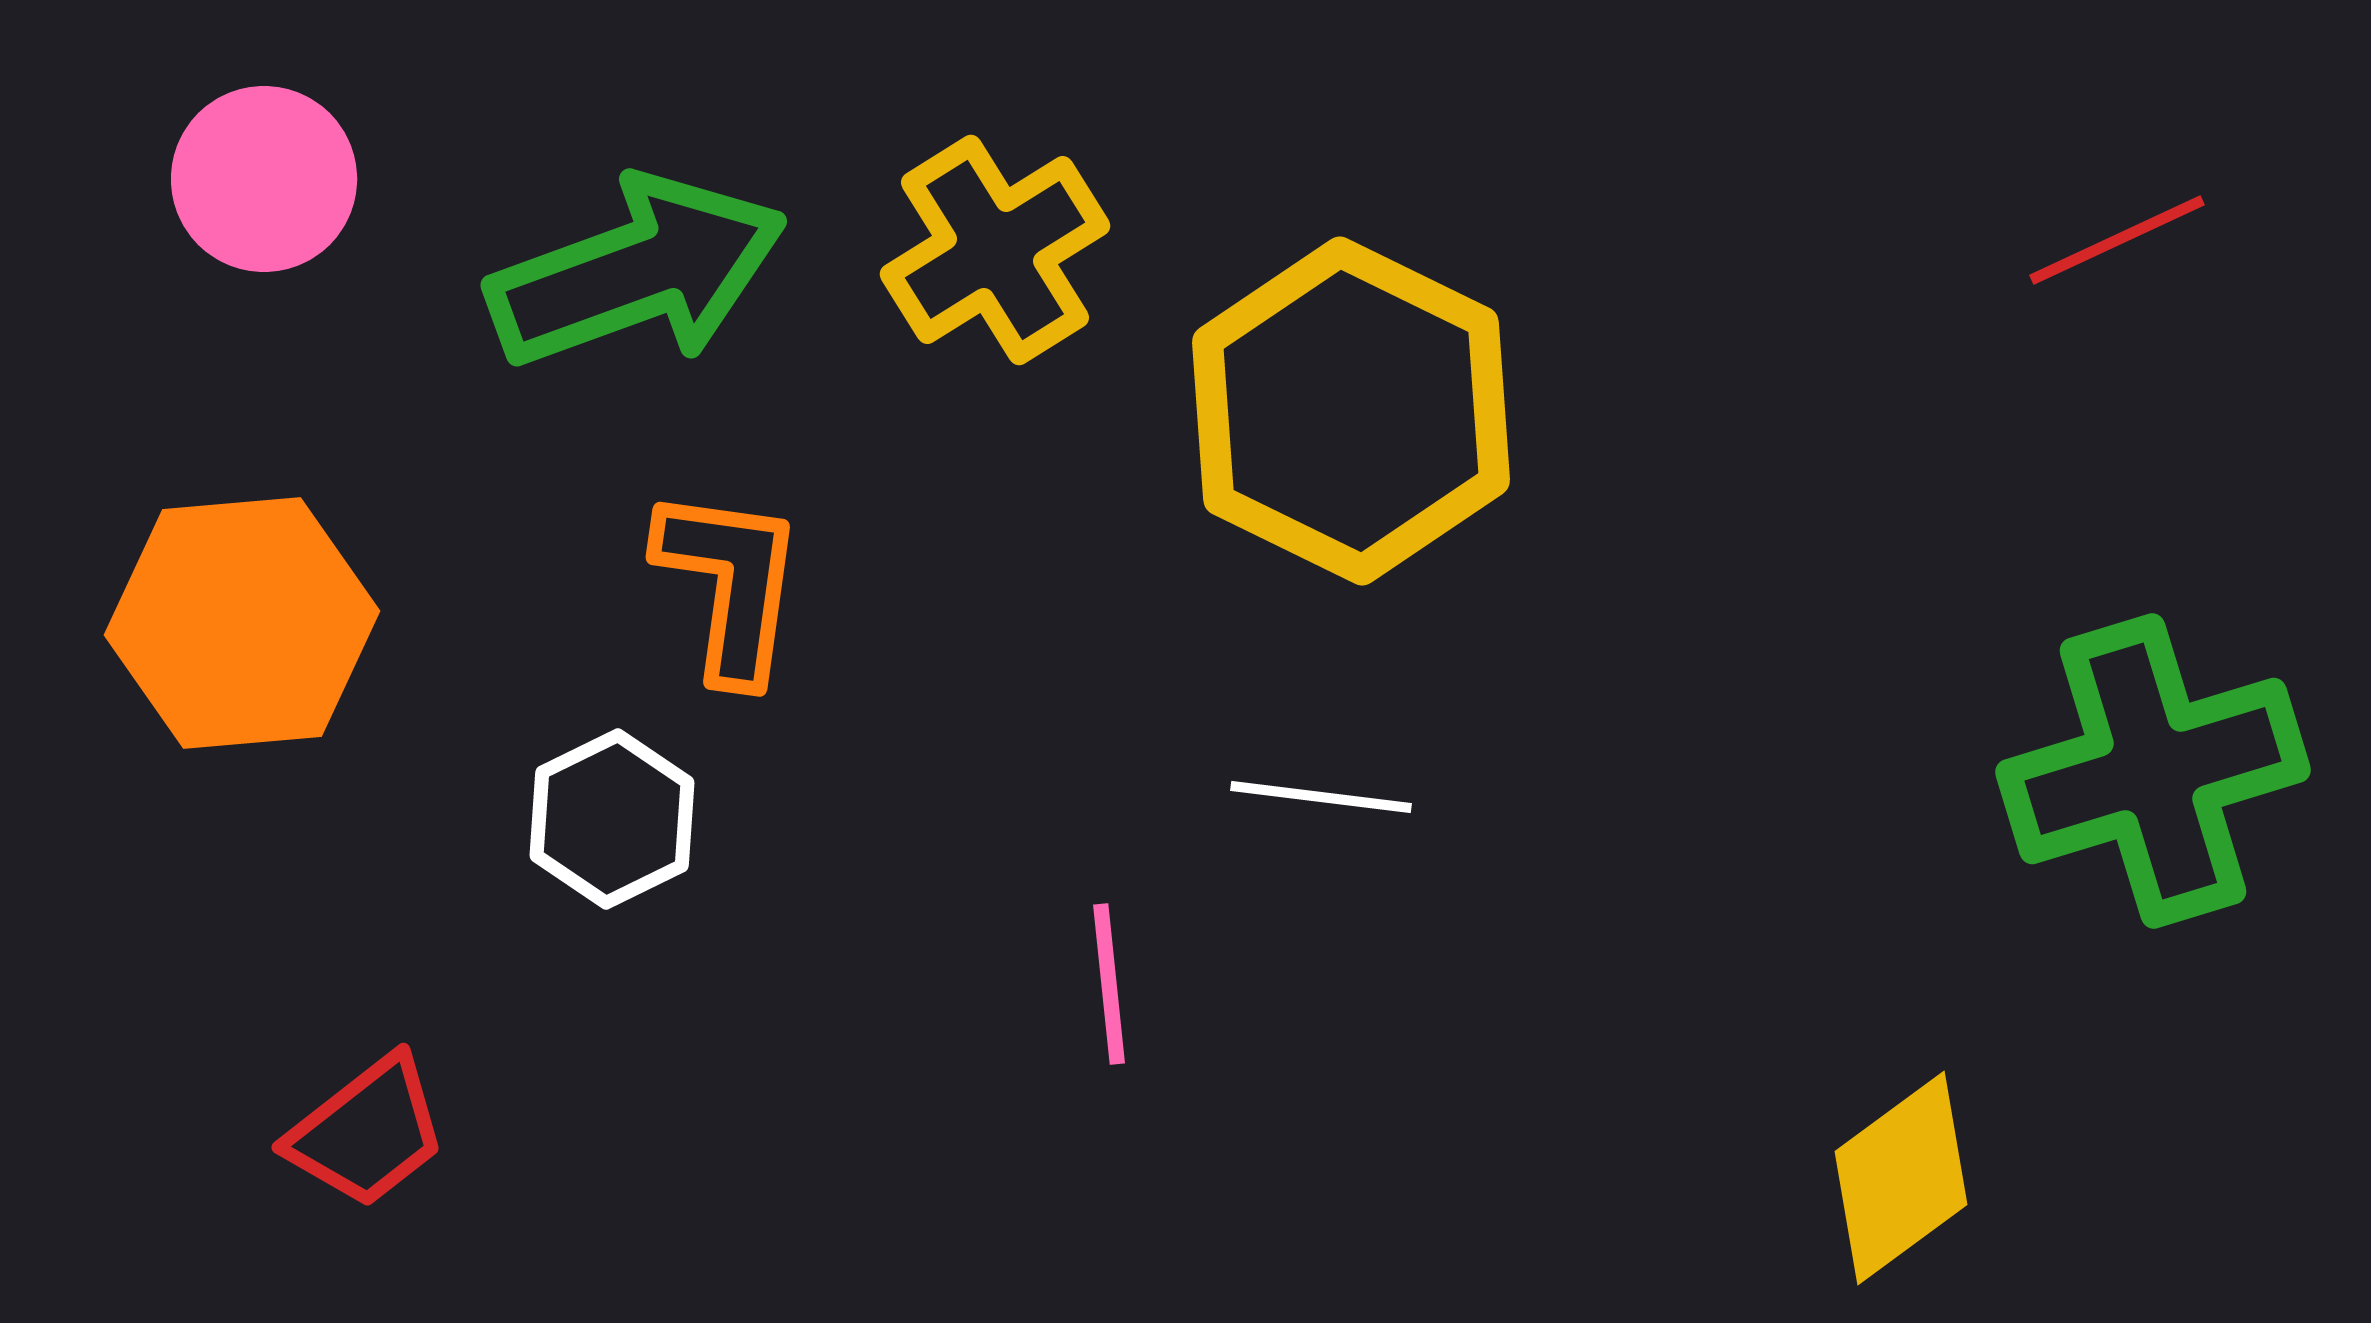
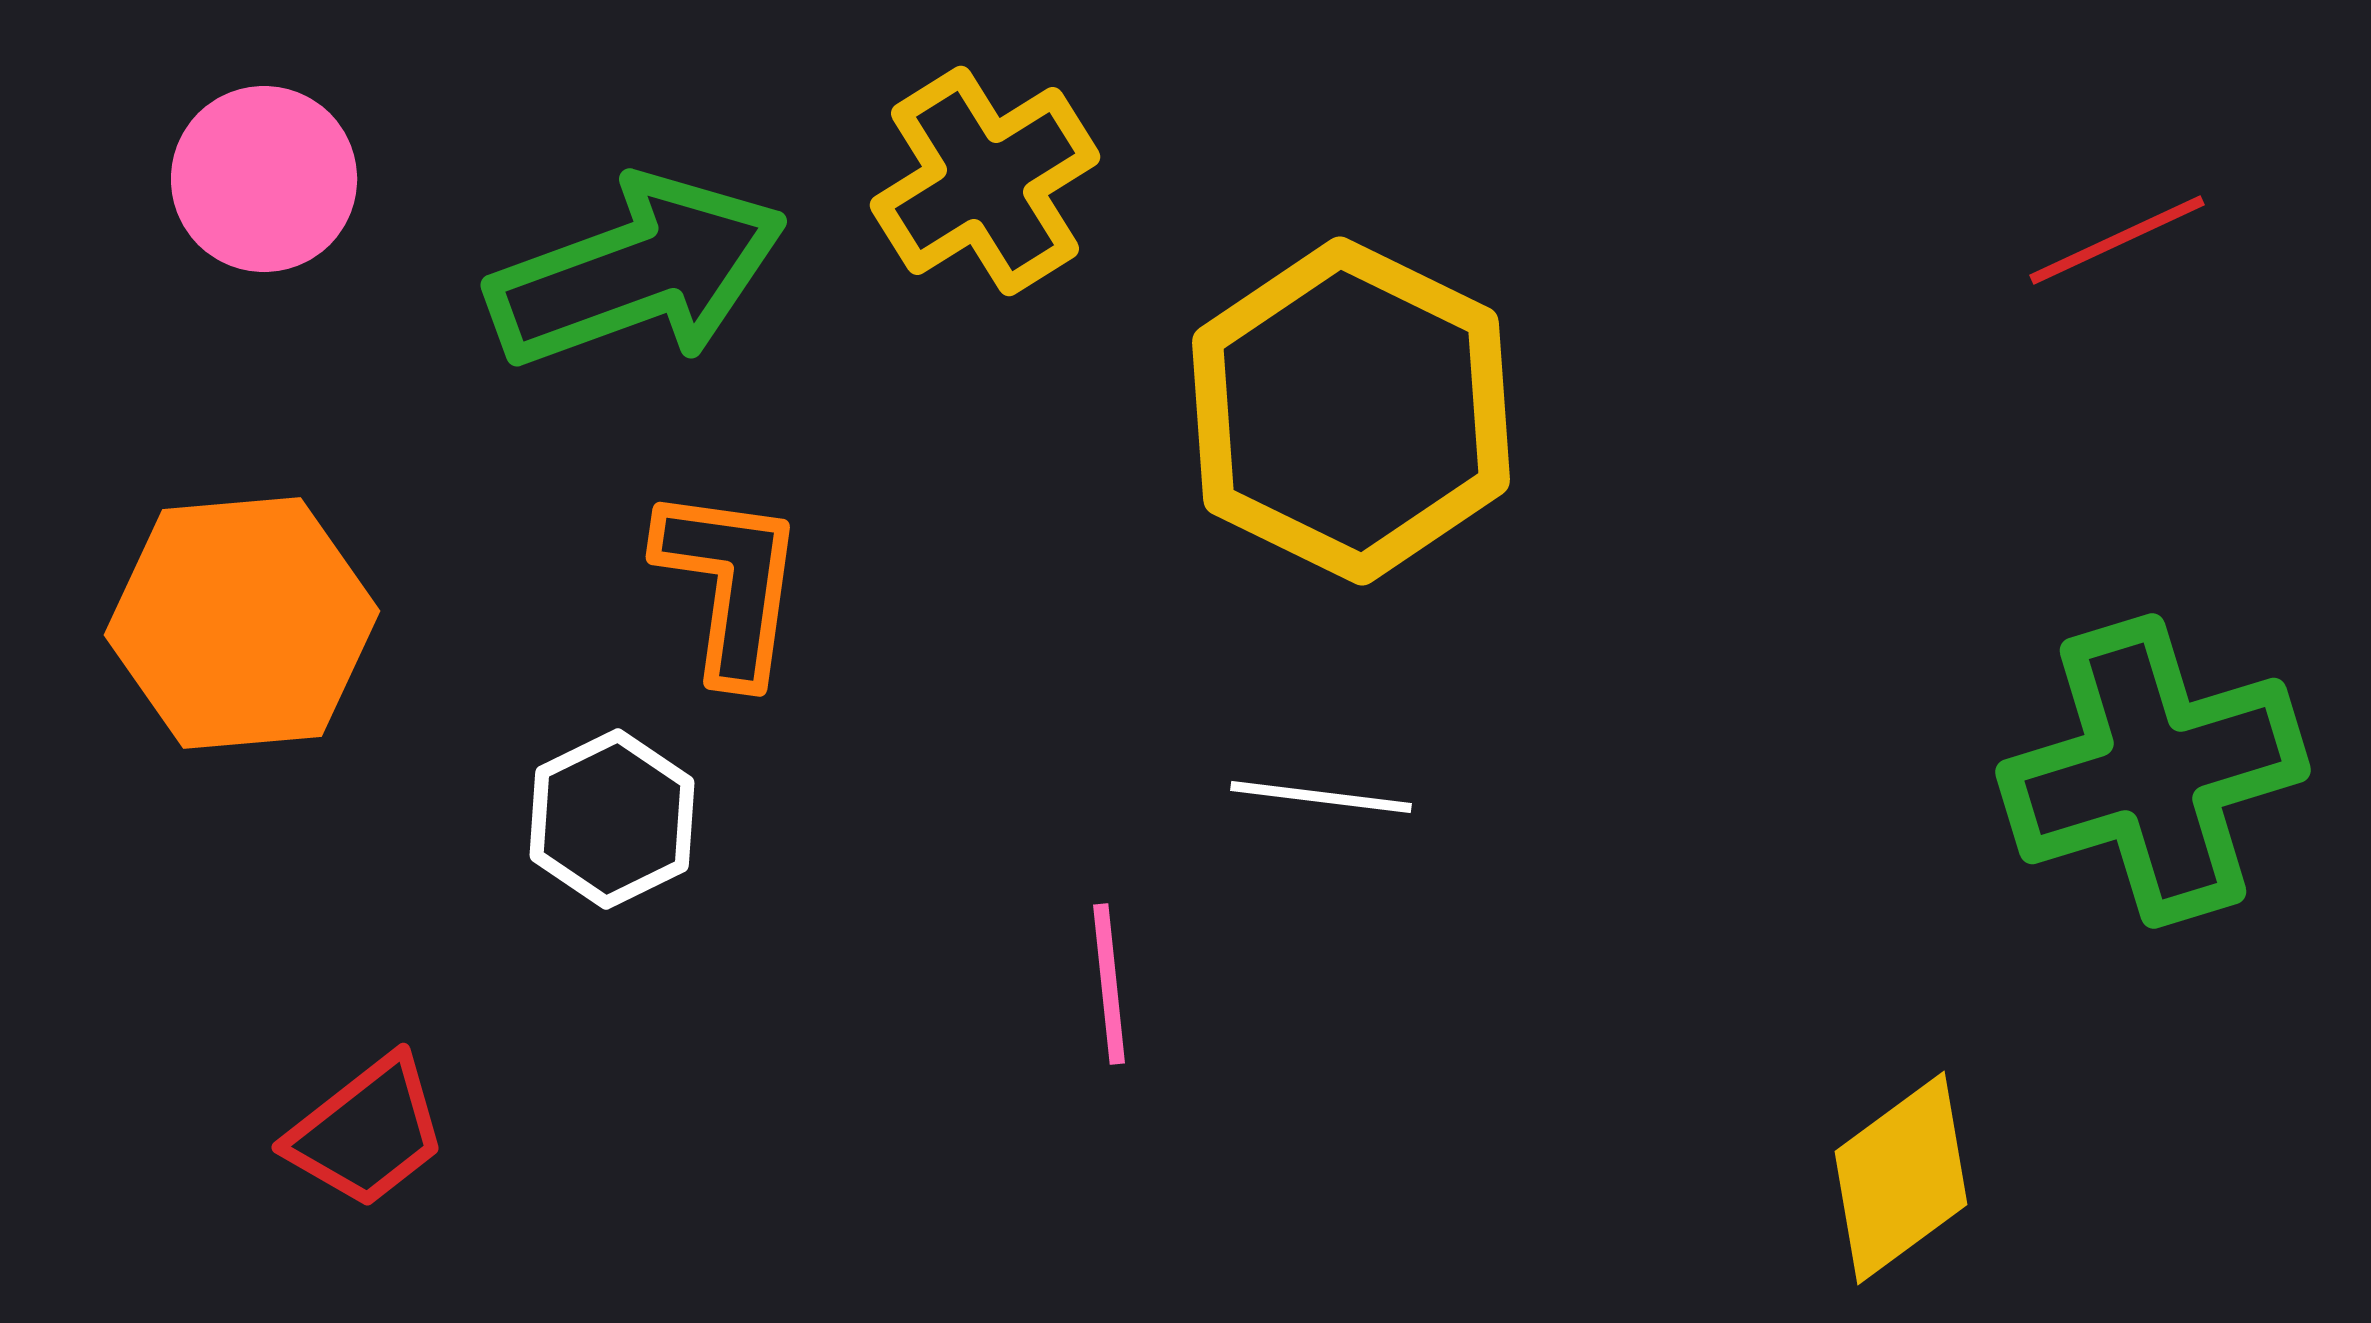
yellow cross: moved 10 px left, 69 px up
